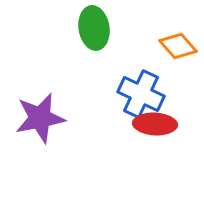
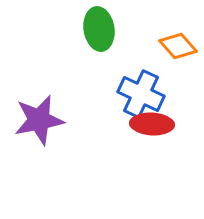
green ellipse: moved 5 px right, 1 px down
purple star: moved 1 px left, 2 px down
red ellipse: moved 3 px left
